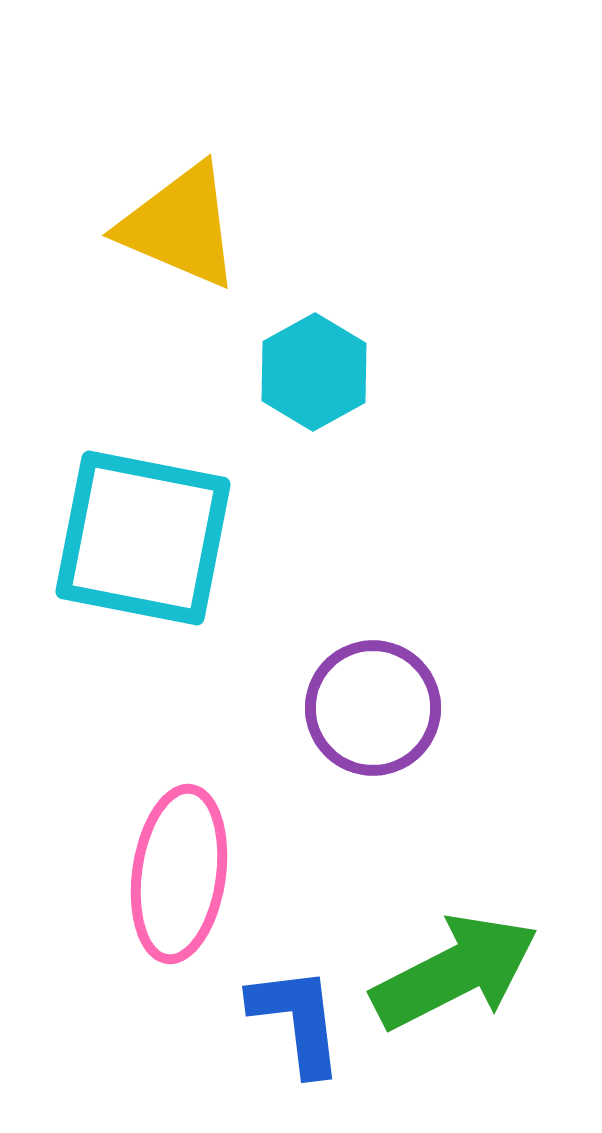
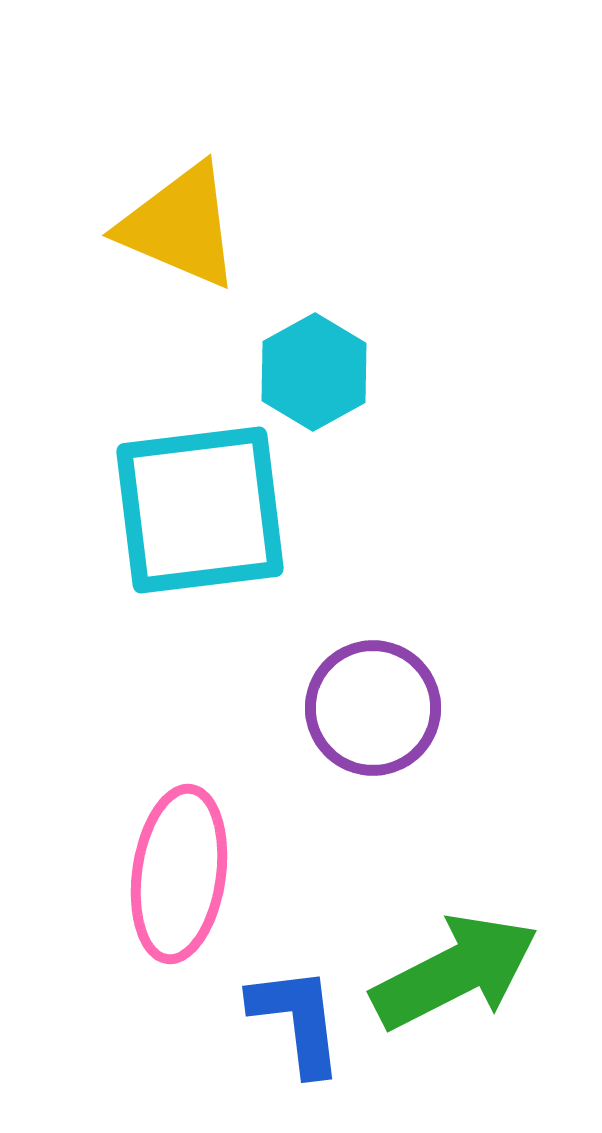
cyan square: moved 57 px right, 28 px up; rotated 18 degrees counterclockwise
